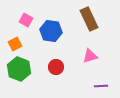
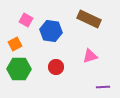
brown rectangle: rotated 40 degrees counterclockwise
green hexagon: rotated 20 degrees counterclockwise
purple line: moved 2 px right, 1 px down
